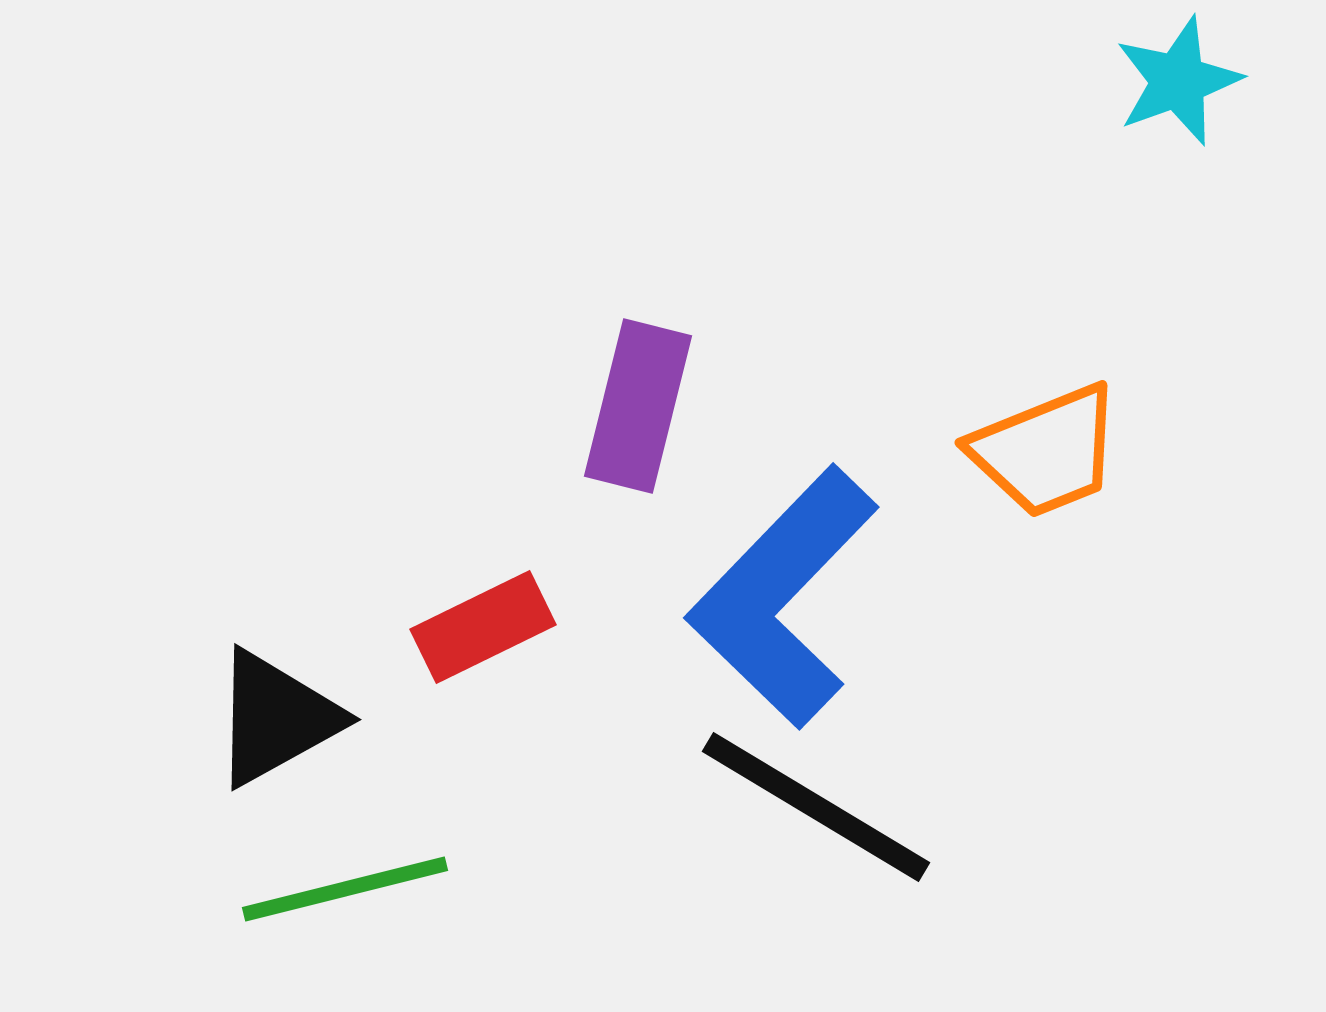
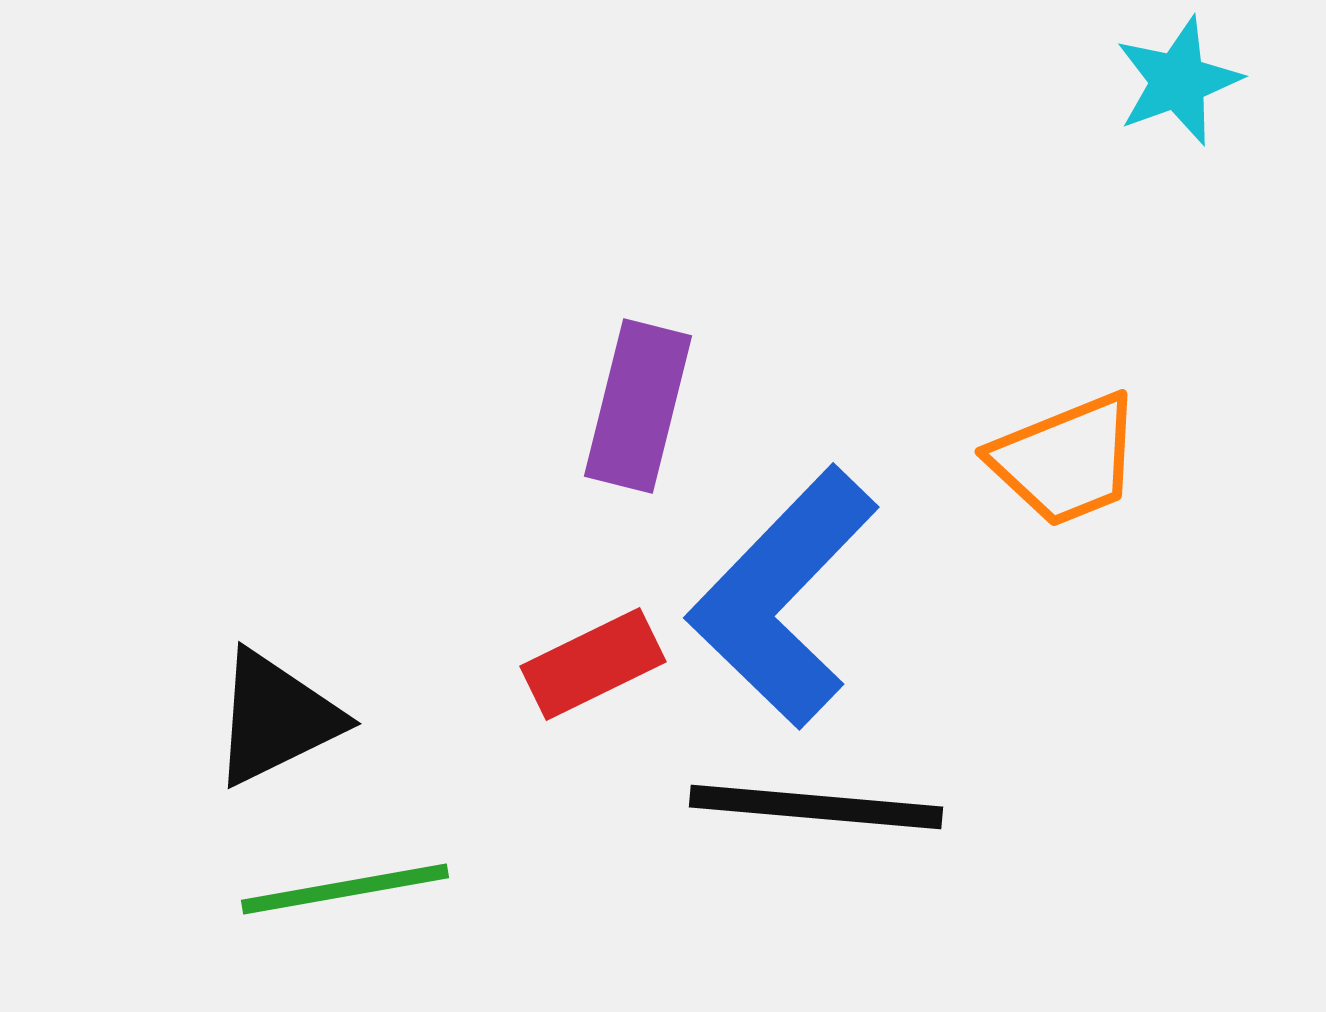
orange trapezoid: moved 20 px right, 9 px down
red rectangle: moved 110 px right, 37 px down
black triangle: rotated 3 degrees clockwise
black line: rotated 26 degrees counterclockwise
green line: rotated 4 degrees clockwise
